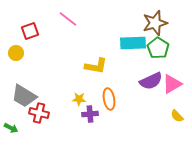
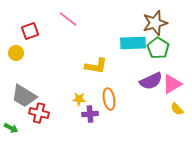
yellow semicircle: moved 7 px up
